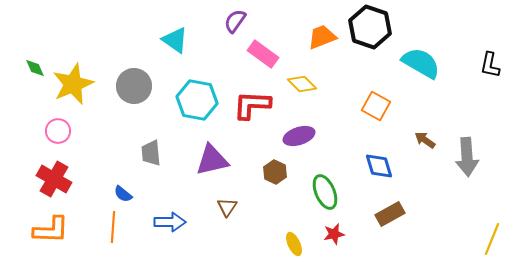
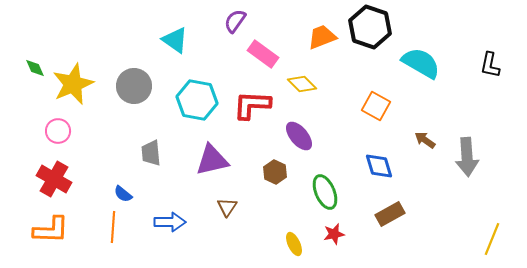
purple ellipse: rotated 68 degrees clockwise
